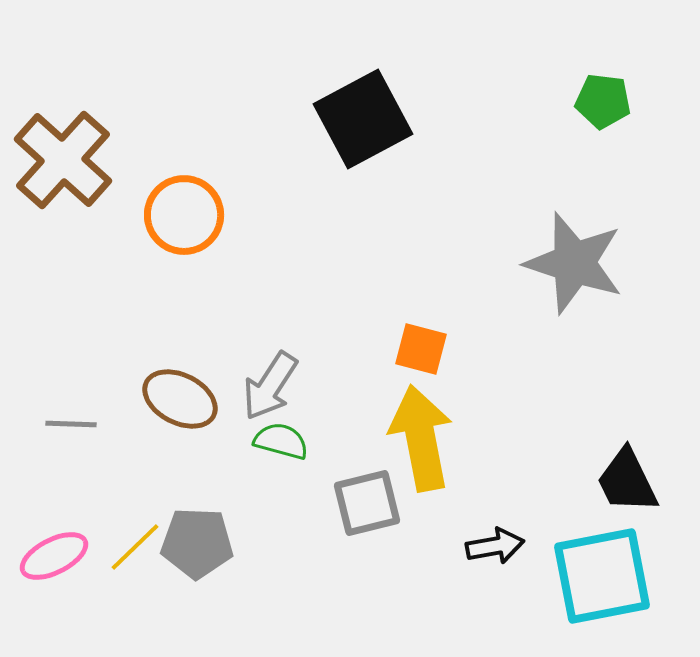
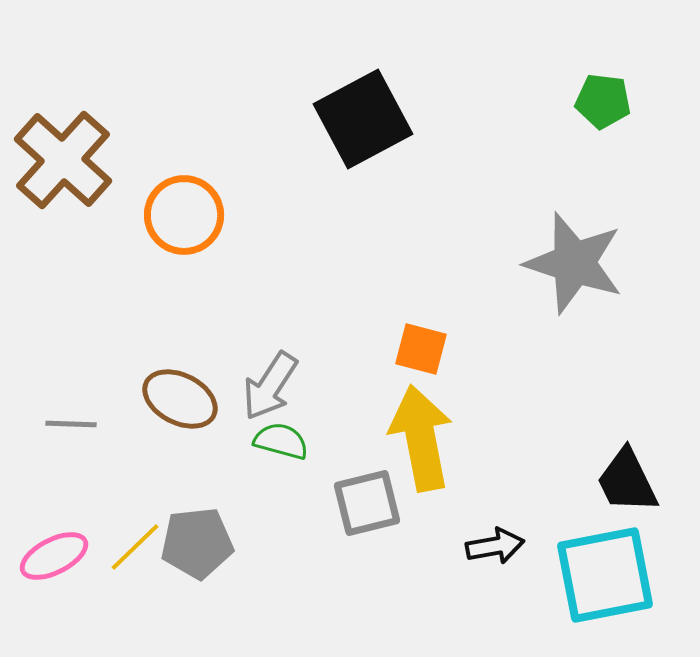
gray pentagon: rotated 8 degrees counterclockwise
cyan square: moved 3 px right, 1 px up
